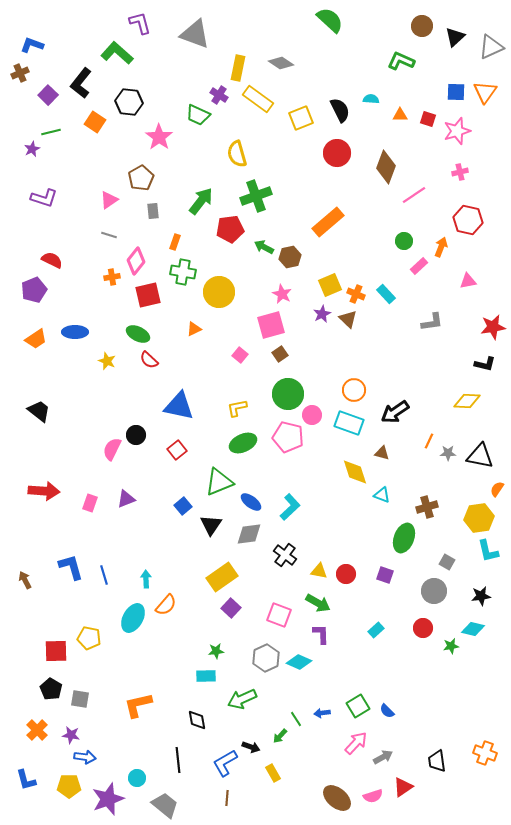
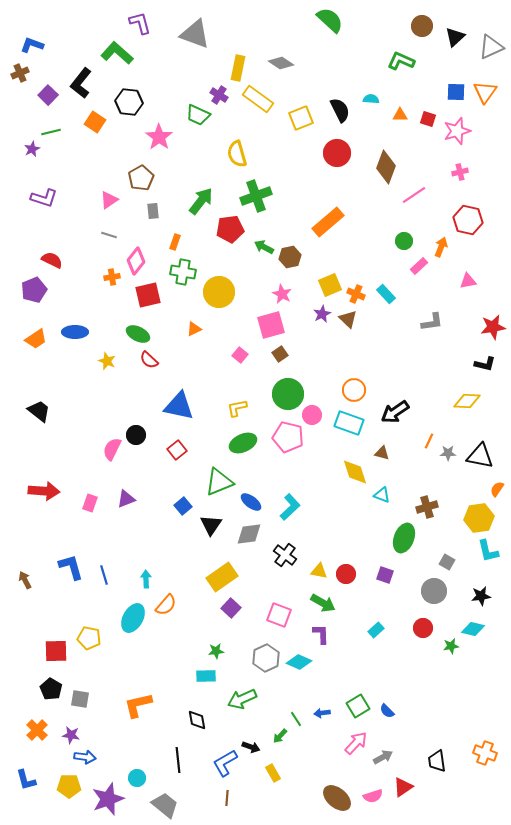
green arrow at (318, 603): moved 5 px right
